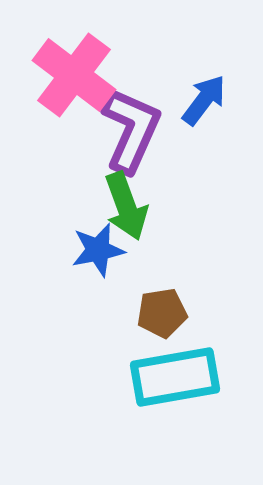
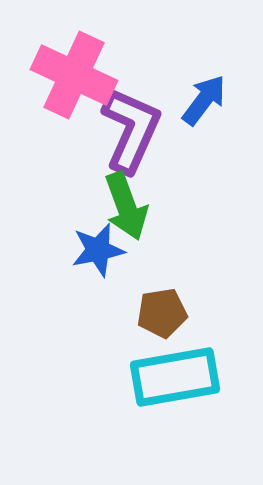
pink cross: rotated 12 degrees counterclockwise
